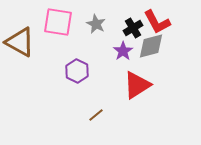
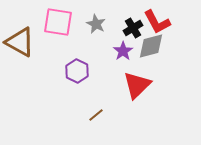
red triangle: rotated 12 degrees counterclockwise
